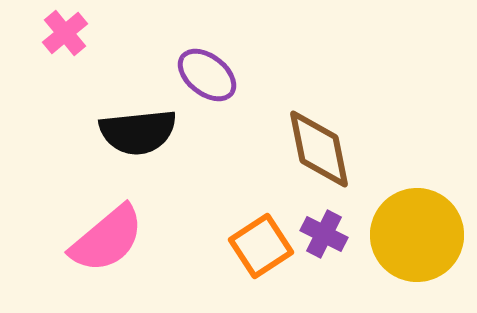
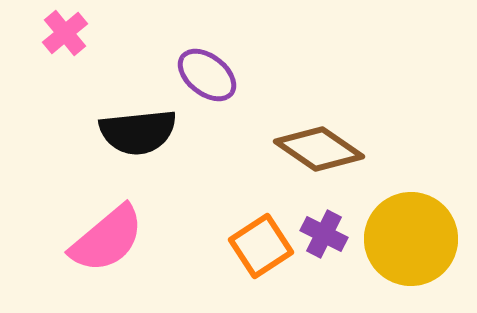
brown diamond: rotated 44 degrees counterclockwise
yellow circle: moved 6 px left, 4 px down
